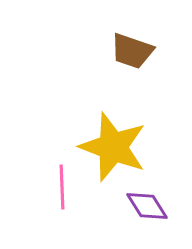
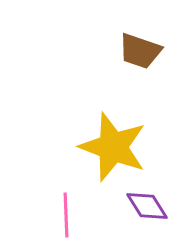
brown trapezoid: moved 8 px right
pink line: moved 4 px right, 28 px down
